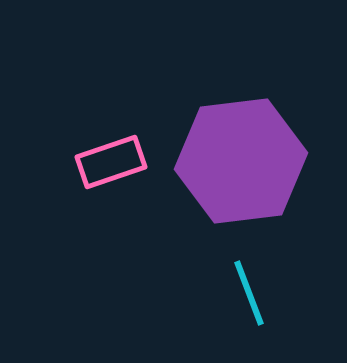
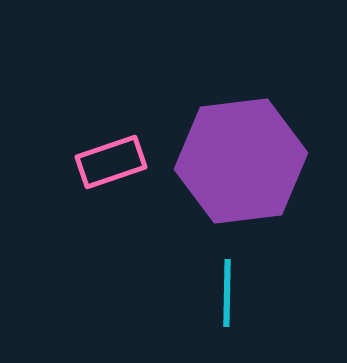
cyan line: moved 22 px left; rotated 22 degrees clockwise
